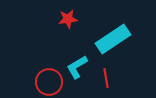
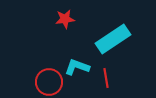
red star: moved 3 px left
cyan L-shape: rotated 50 degrees clockwise
